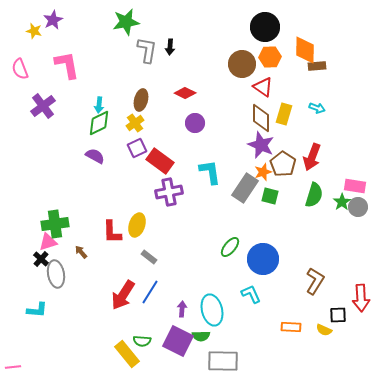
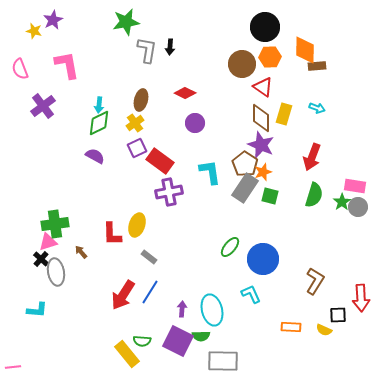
brown pentagon at (283, 164): moved 38 px left
red L-shape at (112, 232): moved 2 px down
gray ellipse at (56, 274): moved 2 px up
